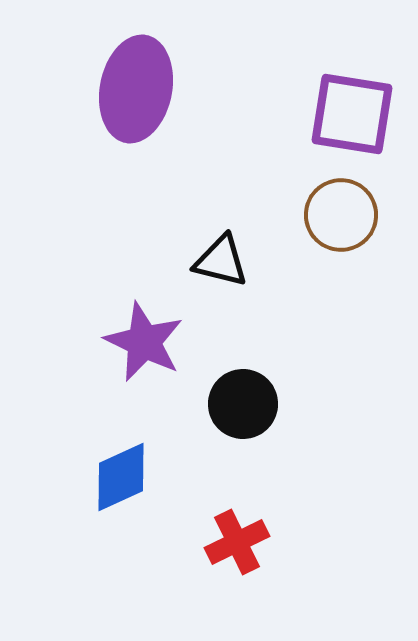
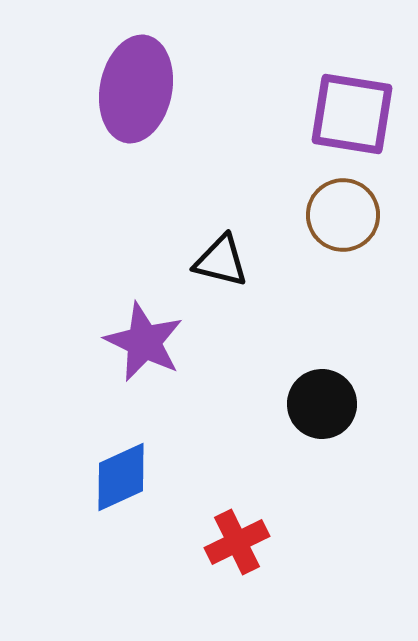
brown circle: moved 2 px right
black circle: moved 79 px right
